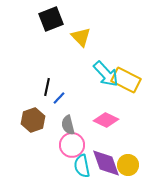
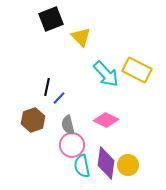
yellow rectangle: moved 11 px right, 10 px up
purple diamond: rotated 28 degrees clockwise
